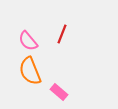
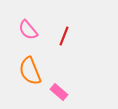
red line: moved 2 px right, 2 px down
pink semicircle: moved 11 px up
